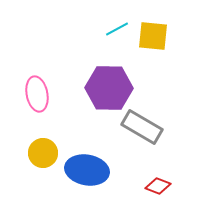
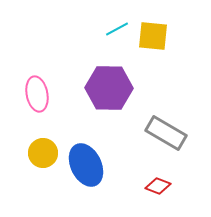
gray rectangle: moved 24 px right, 6 px down
blue ellipse: moved 1 px left, 5 px up; rotated 54 degrees clockwise
